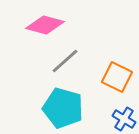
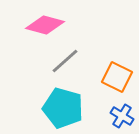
blue cross: moved 2 px left, 3 px up
